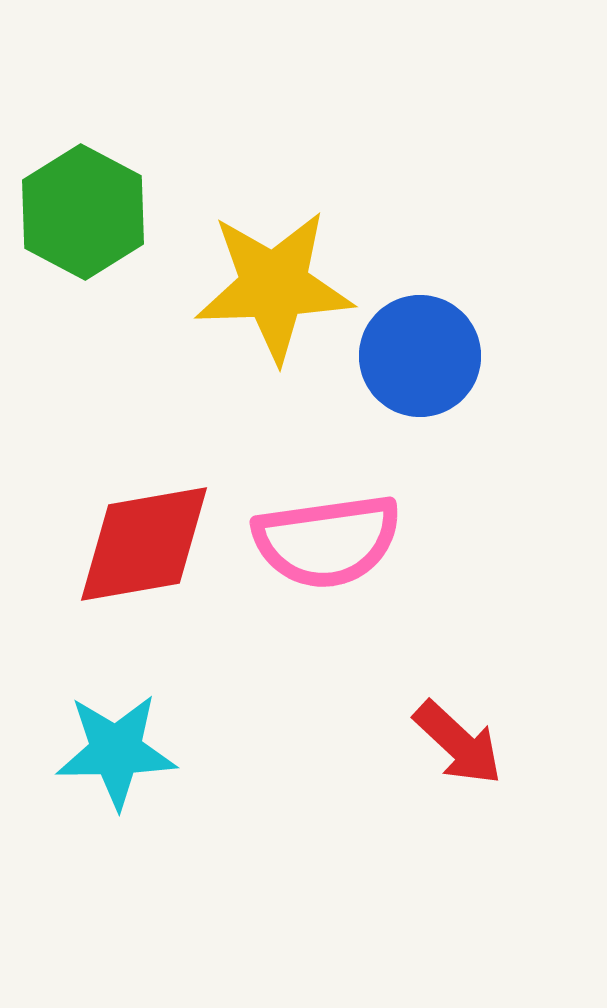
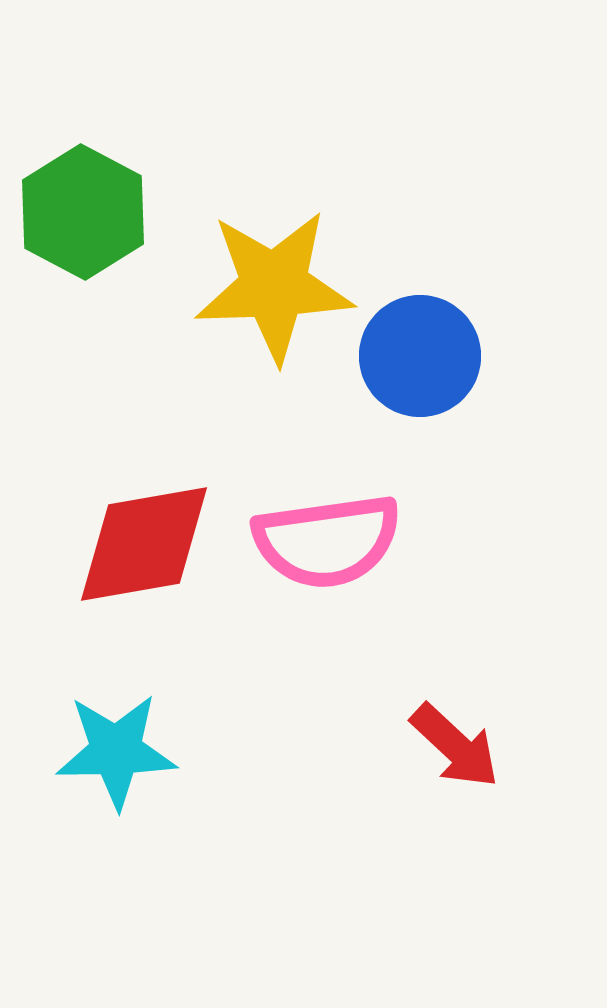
red arrow: moved 3 px left, 3 px down
